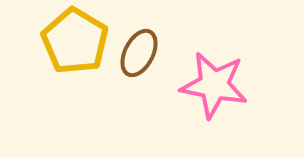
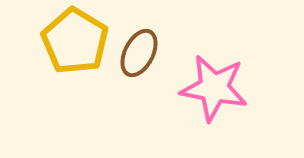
pink star: moved 3 px down
